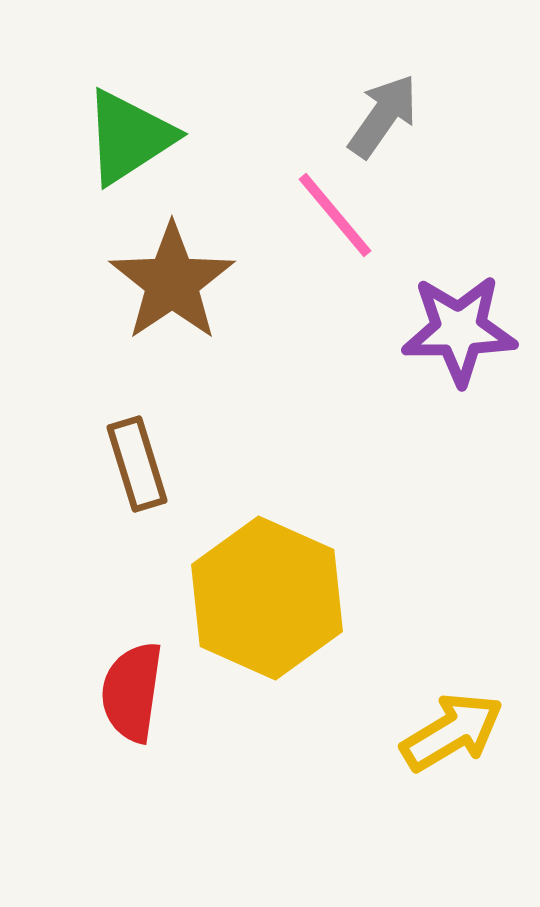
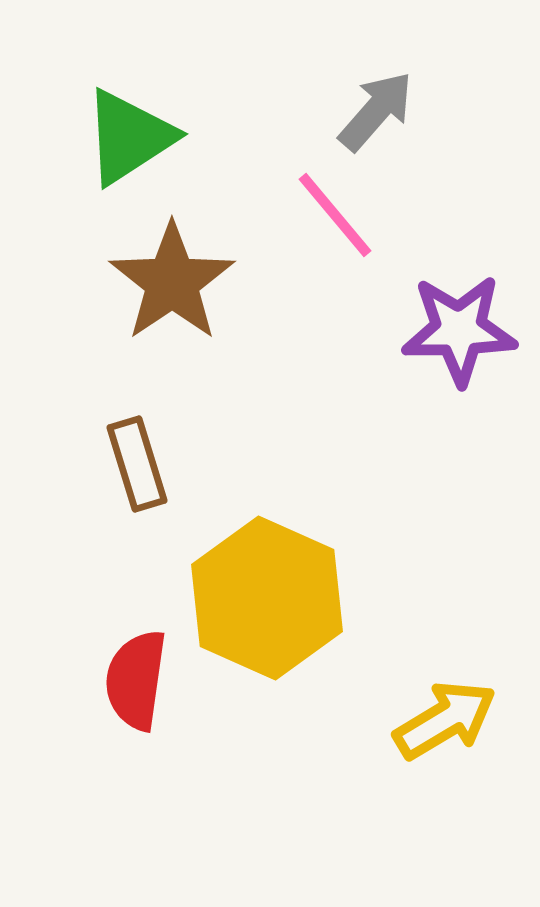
gray arrow: moved 7 px left, 5 px up; rotated 6 degrees clockwise
red semicircle: moved 4 px right, 12 px up
yellow arrow: moved 7 px left, 12 px up
